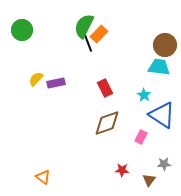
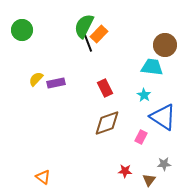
cyan trapezoid: moved 7 px left
blue triangle: moved 1 px right, 2 px down
red star: moved 3 px right, 1 px down
